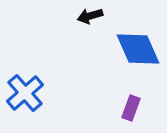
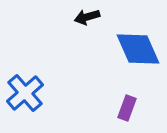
black arrow: moved 3 px left, 1 px down
purple rectangle: moved 4 px left
